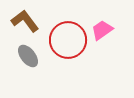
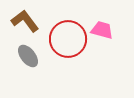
pink trapezoid: rotated 50 degrees clockwise
red circle: moved 1 px up
